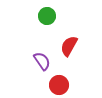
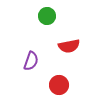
red semicircle: rotated 130 degrees counterclockwise
purple semicircle: moved 11 px left; rotated 54 degrees clockwise
